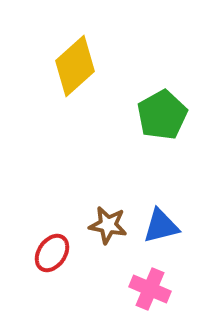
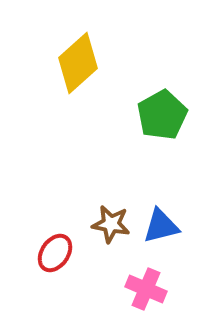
yellow diamond: moved 3 px right, 3 px up
brown star: moved 3 px right, 1 px up
red ellipse: moved 3 px right
pink cross: moved 4 px left
